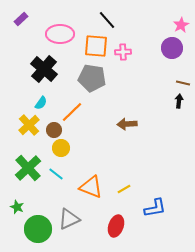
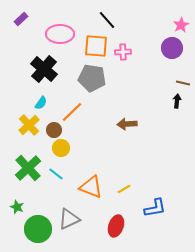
black arrow: moved 2 px left
